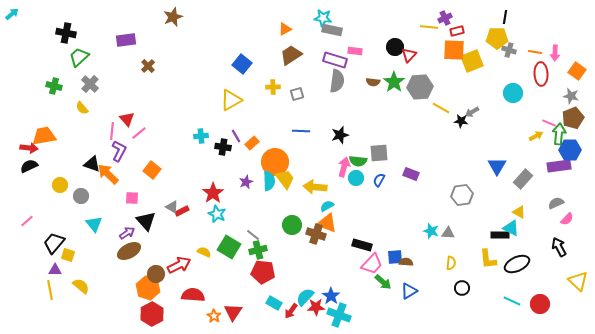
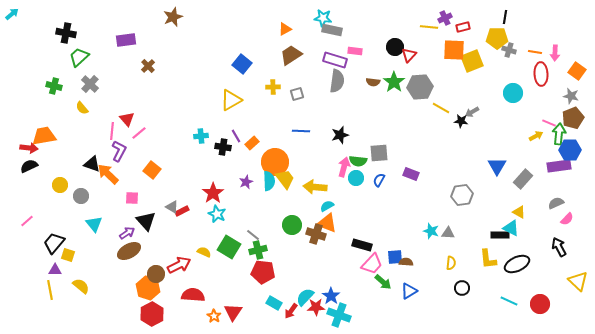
red rectangle at (457, 31): moved 6 px right, 4 px up
cyan line at (512, 301): moved 3 px left
